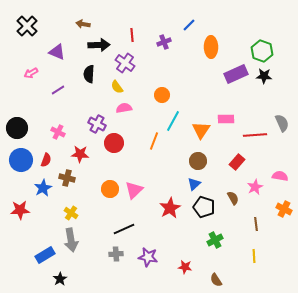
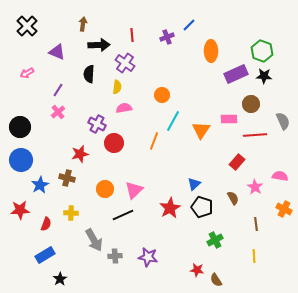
brown arrow at (83, 24): rotated 88 degrees clockwise
purple cross at (164, 42): moved 3 px right, 5 px up
orange ellipse at (211, 47): moved 4 px down
pink arrow at (31, 73): moved 4 px left
yellow semicircle at (117, 87): rotated 136 degrees counterclockwise
purple line at (58, 90): rotated 24 degrees counterclockwise
pink rectangle at (226, 119): moved 3 px right
gray semicircle at (282, 123): moved 1 px right, 2 px up
black circle at (17, 128): moved 3 px right, 1 px up
pink cross at (58, 132): moved 20 px up; rotated 24 degrees clockwise
red star at (80, 154): rotated 18 degrees counterclockwise
red semicircle at (46, 160): moved 64 px down
brown circle at (198, 161): moved 53 px right, 57 px up
pink star at (255, 187): rotated 14 degrees counterclockwise
blue star at (43, 188): moved 3 px left, 3 px up
orange circle at (110, 189): moved 5 px left
black pentagon at (204, 207): moved 2 px left
yellow cross at (71, 213): rotated 32 degrees counterclockwise
black line at (124, 229): moved 1 px left, 14 px up
gray arrow at (71, 240): moved 23 px right; rotated 20 degrees counterclockwise
gray cross at (116, 254): moved 1 px left, 2 px down
red star at (185, 267): moved 12 px right, 3 px down
